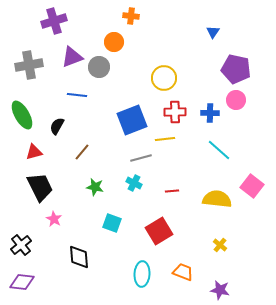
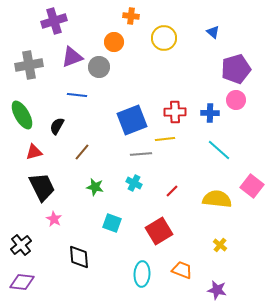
blue triangle: rotated 24 degrees counterclockwise
purple pentagon: rotated 28 degrees counterclockwise
yellow circle: moved 40 px up
gray line: moved 4 px up; rotated 10 degrees clockwise
black trapezoid: moved 2 px right
red line: rotated 40 degrees counterclockwise
orange trapezoid: moved 1 px left, 2 px up
purple star: moved 3 px left
